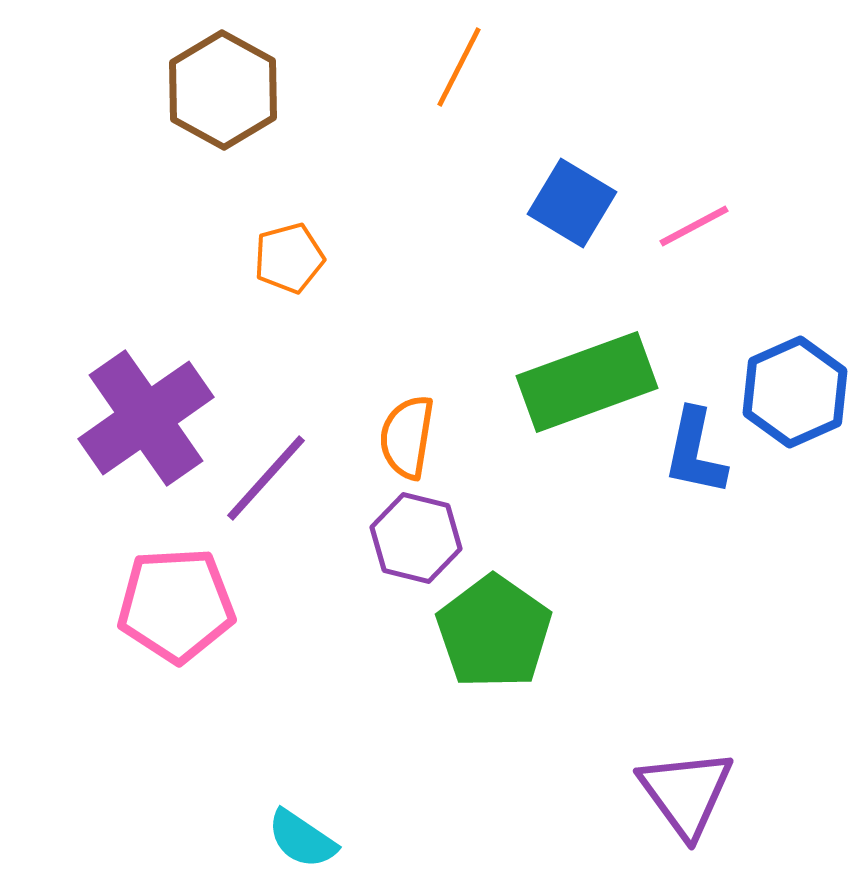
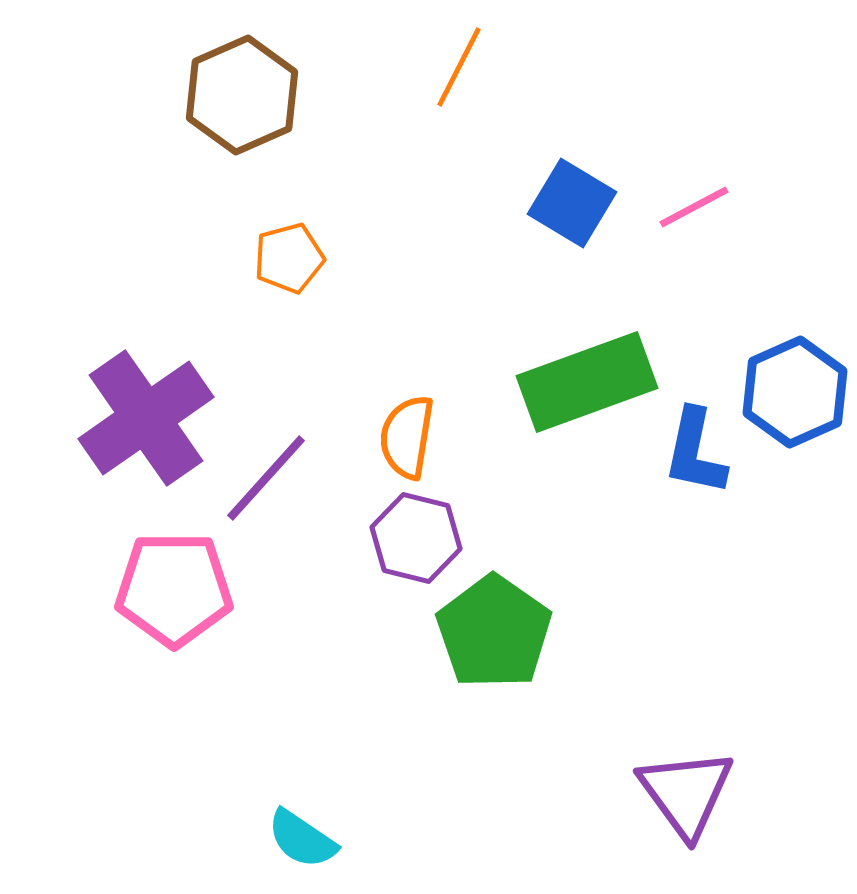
brown hexagon: moved 19 px right, 5 px down; rotated 7 degrees clockwise
pink line: moved 19 px up
pink pentagon: moved 2 px left, 16 px up; rotated 3 degrees clockwise
